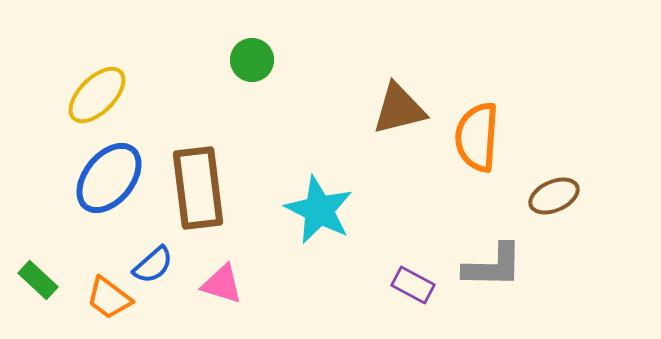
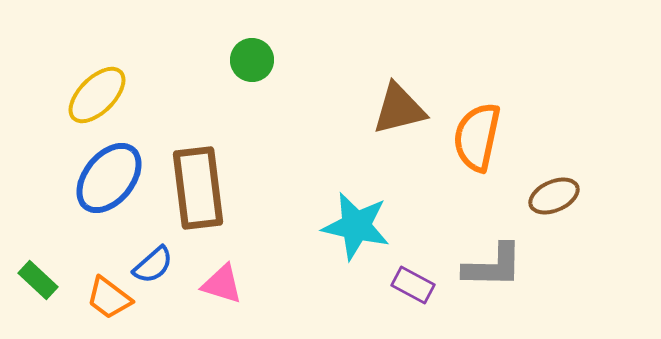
orange semicircle: rotated 8 degrees clockwise
cyan star: moved 37 px right, 16 px down; rotated 14 degrees counterclockwise
